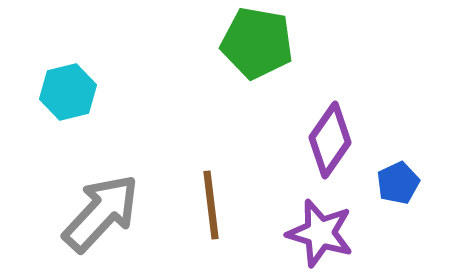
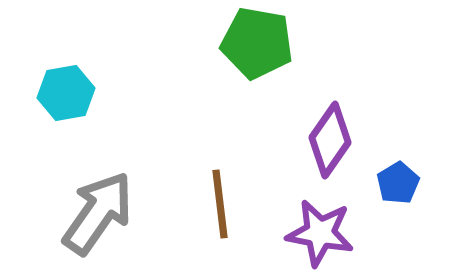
cyan hexagon: moved 2 px left, 1 px down; rotated 4 degrees clockwise
blue pentagon: rotated 6 degrees counterclockwise
brown line: moved 9 px right, 1 px up
gray arrow: moved 3 px left; rotated 8 degrees counterclockwise
purple star: rotated 6 degrees counterclockwise
